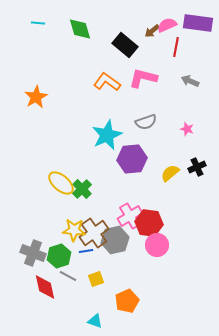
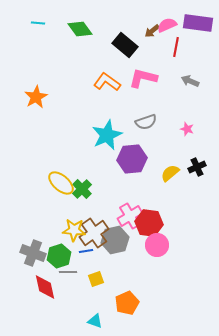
green diamond: rotated 20 degrees counterclockwise
gray line: moved 4 px up; rotated 30 degrees counterclockwise
orange pentagon: moved 2 px down
